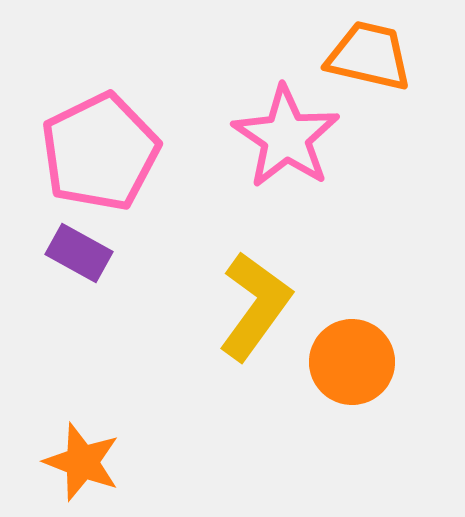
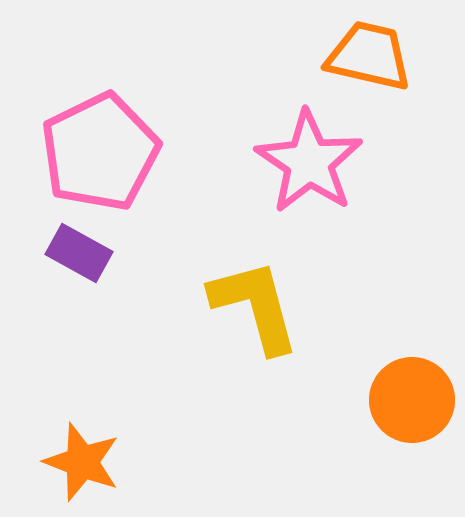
pink star: moved 23 px right, 25 px down
yellow L-shape: rotated 51 degrees counterclockwise
orange circle: moved 60 px right, 38 px down
